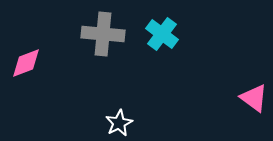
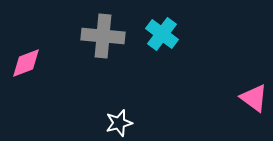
gray cross: moved 2 px down
white star: rotated 12 degrees clockwise
